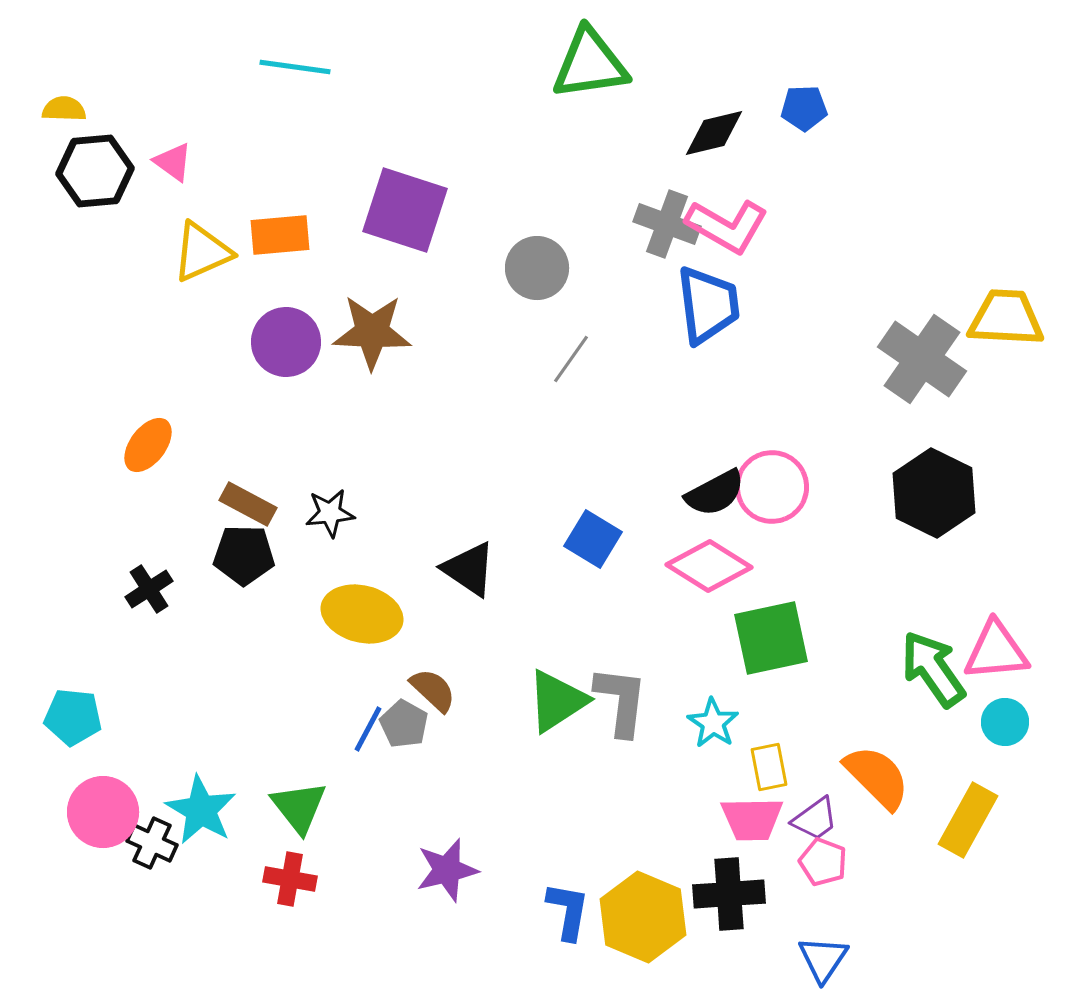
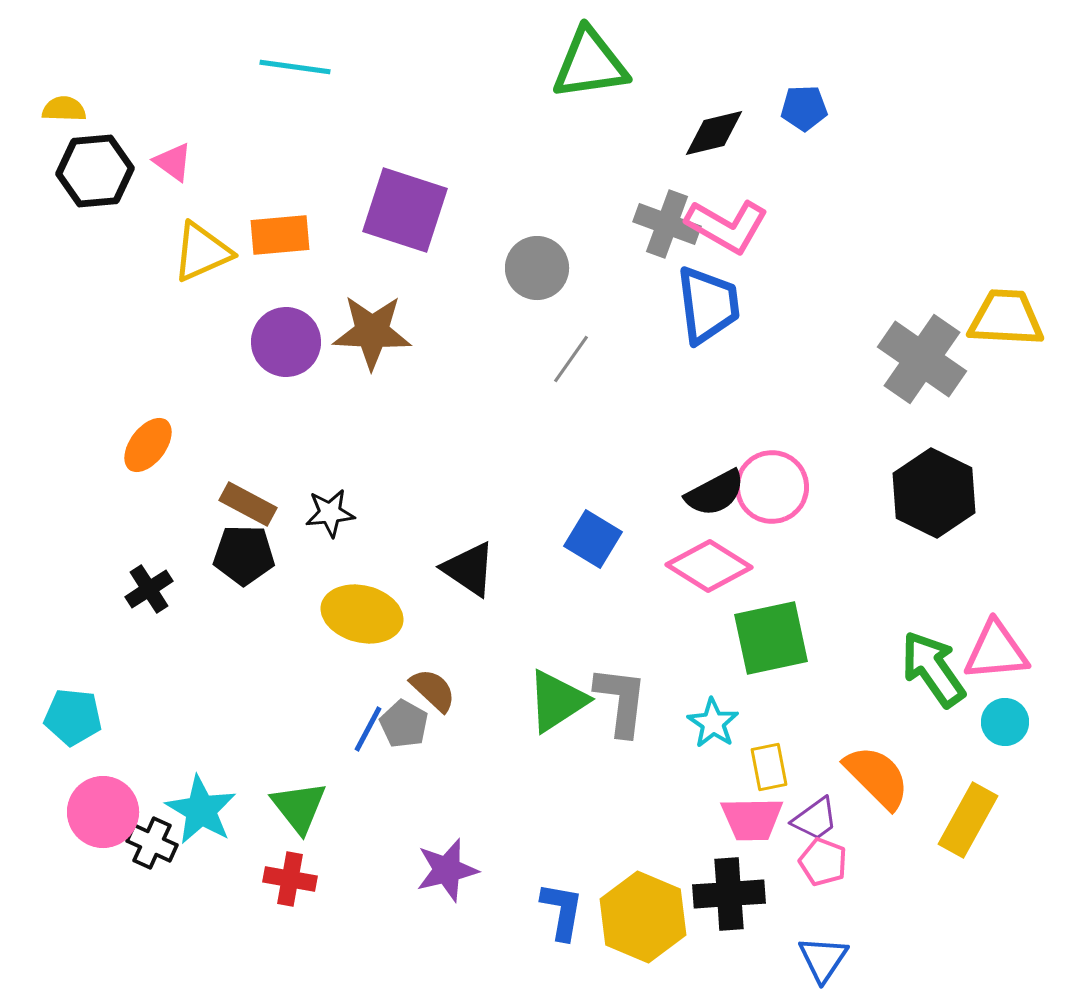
blue L-shape at (568, 911): moved 6 px left
